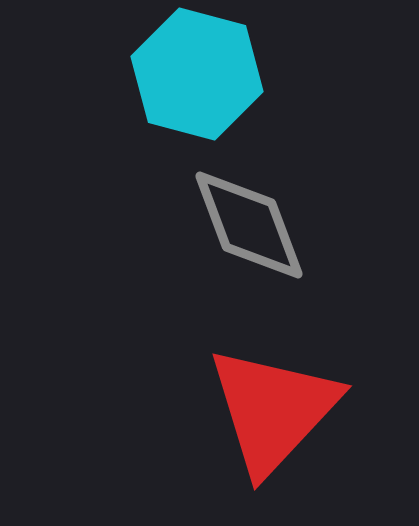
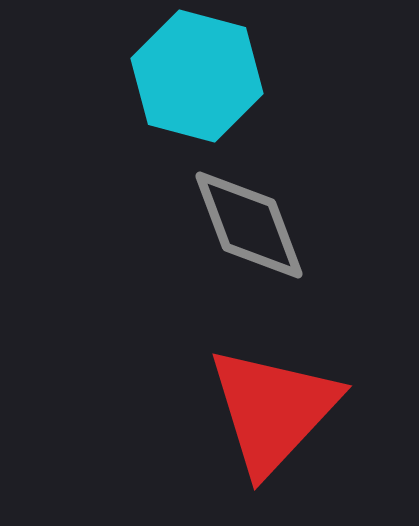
cyan hexagon: moved 2 px down
